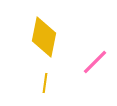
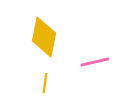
pink line: rotated 32 degrees clockwise
